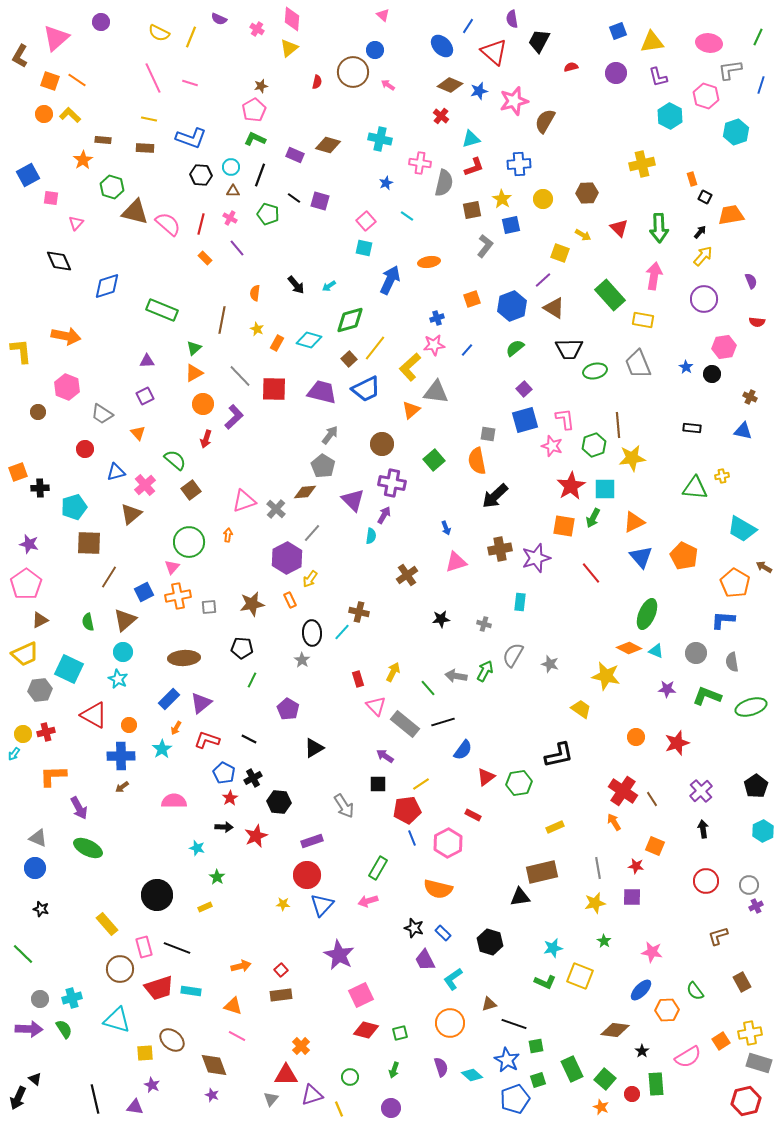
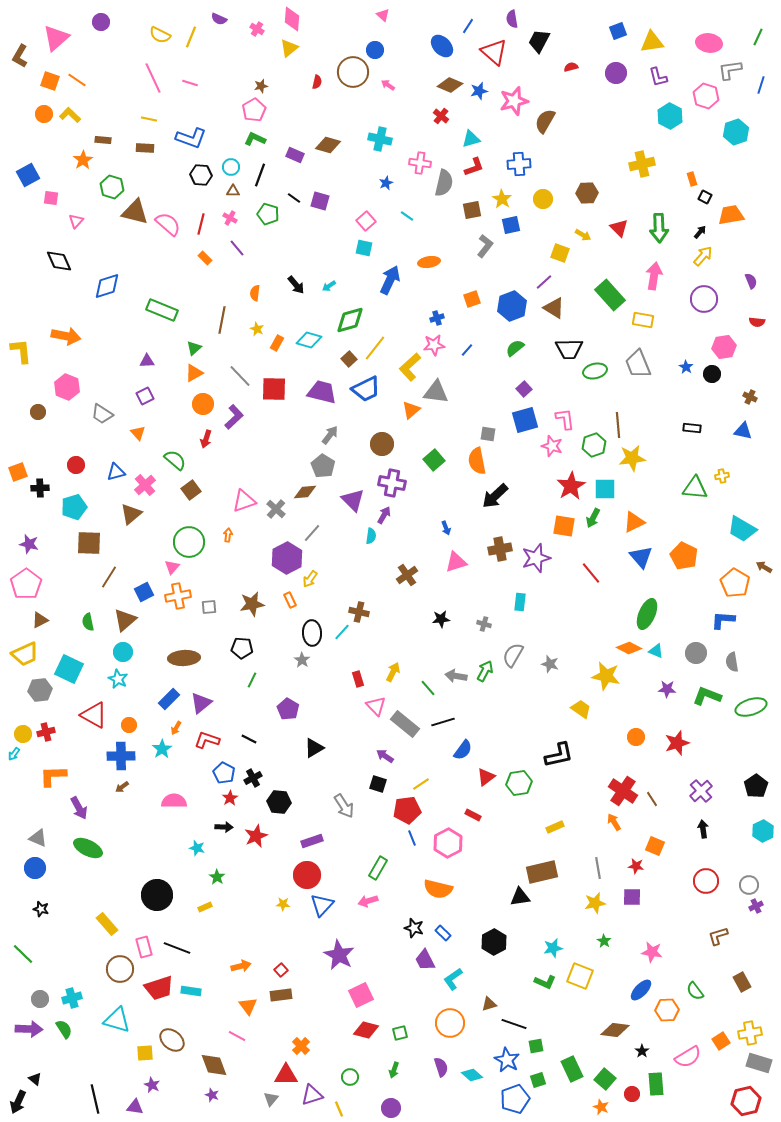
yellow semicircle at (159, 33): moved 1 px right, 2 px down
pink triangle at (76, 223): moved 2 px up
purple line at (543, 280): moved 1 px right, 2 px down
red circle at (85, 449): moved 9 px left, 16 px down
black square at (378, 784): rotated 18 degrees clockwise
black hexagon at (490, 942): moved 4 px right; rotated 15 degrees clockwise
orange triangle at (233, 1006): moved 15 px right; rotated 36 degrees clockwise
black arrow at (18, 1098): moved 4 px down
